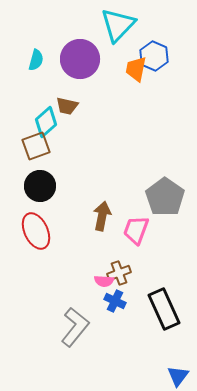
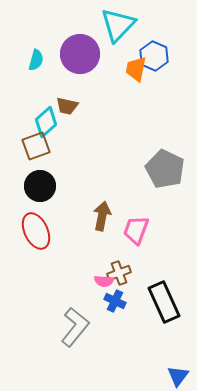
purple circle: moved 5 px up
gray pentagon: moved 28 px up; rotated 9 degrees counterclockwise
black rectangle: moved 7 px up
